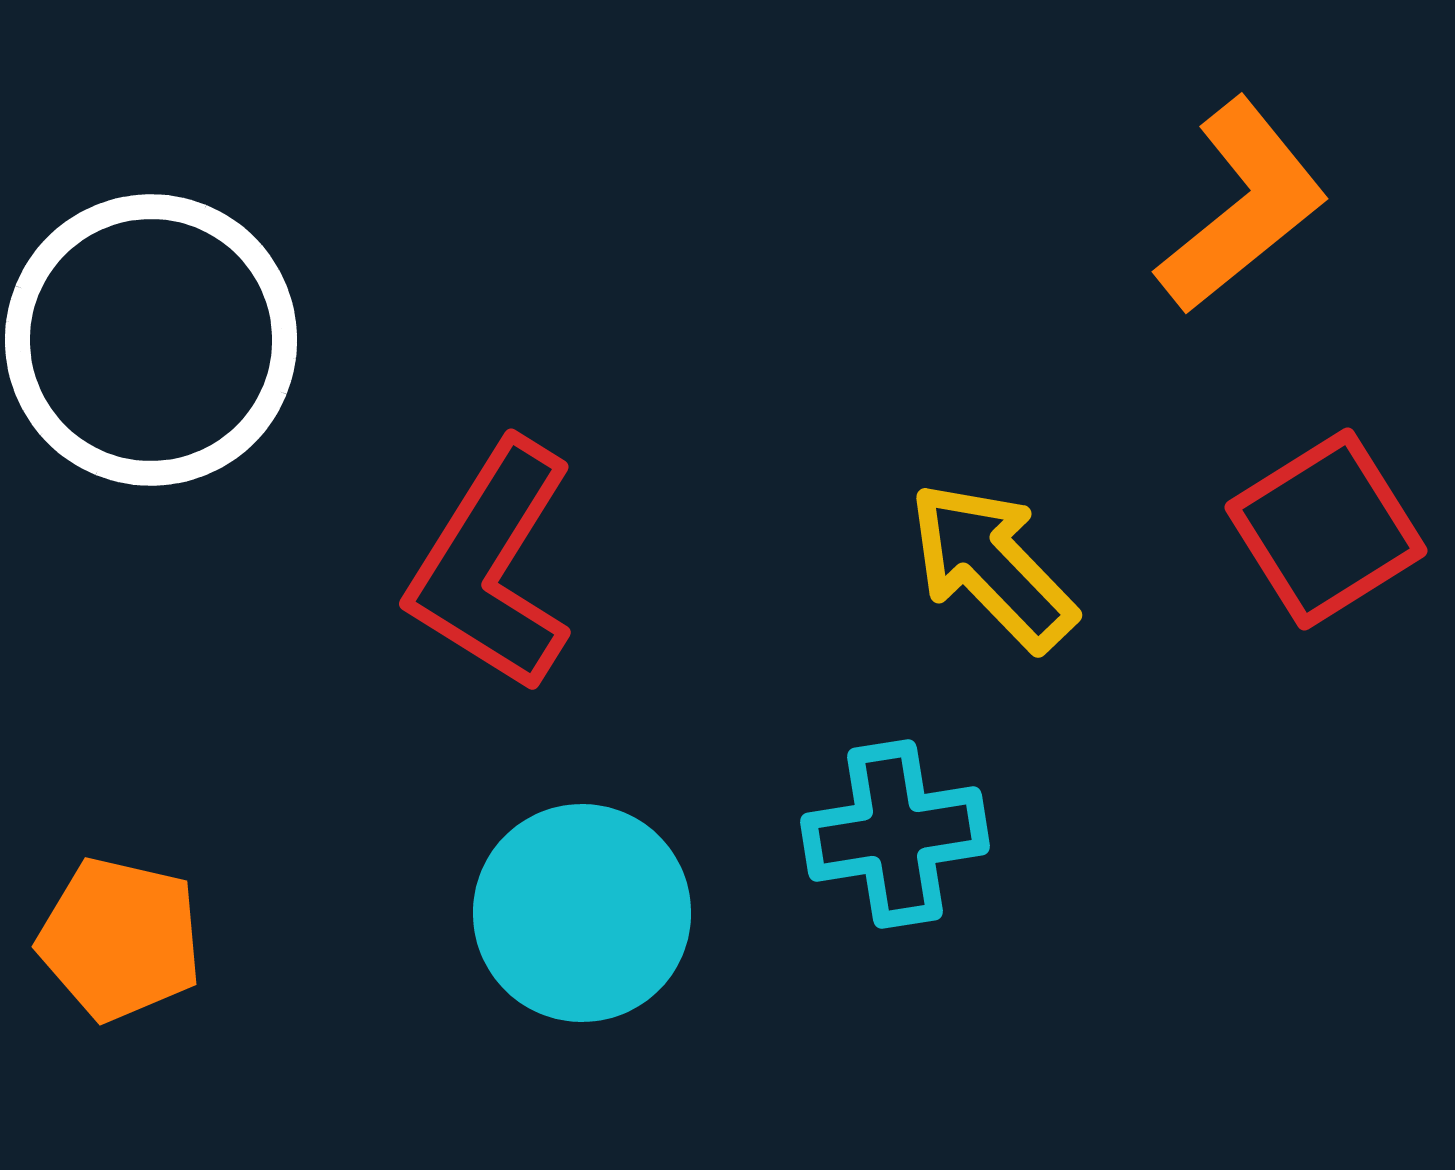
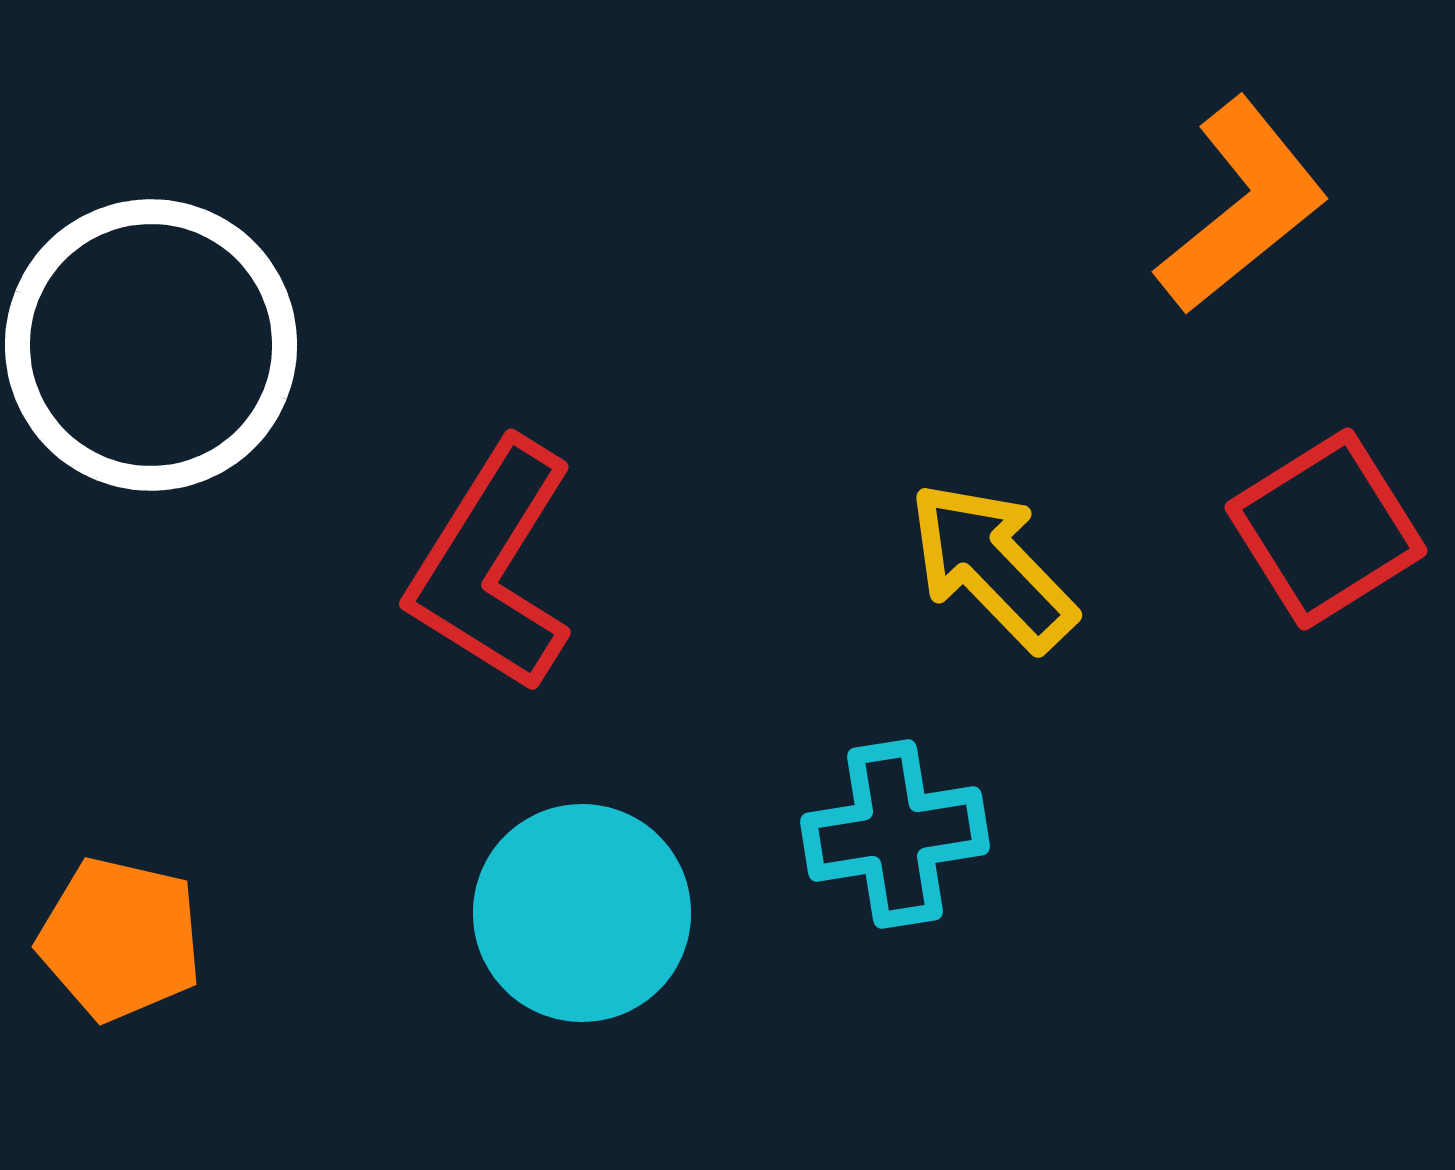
white circle: moved 5 px down
